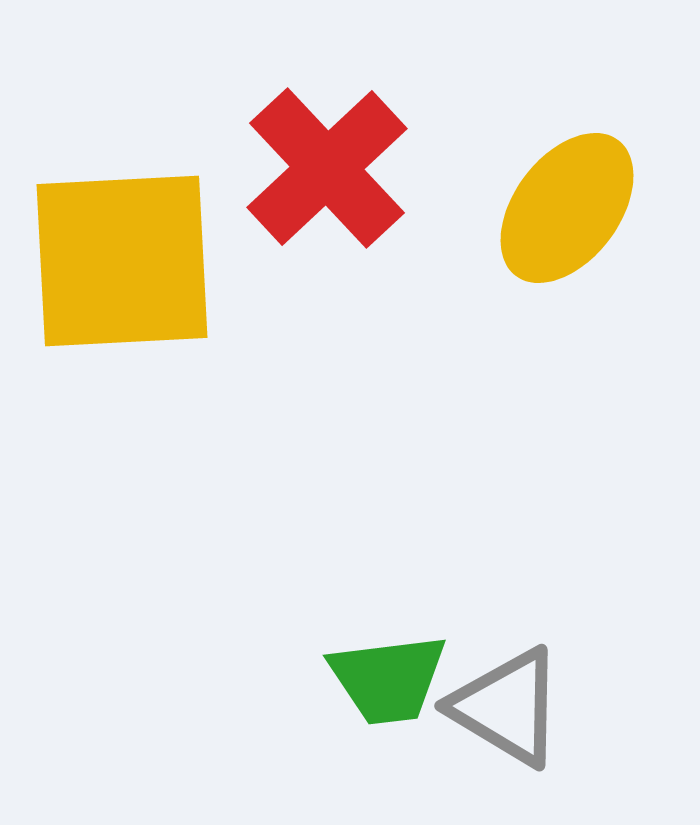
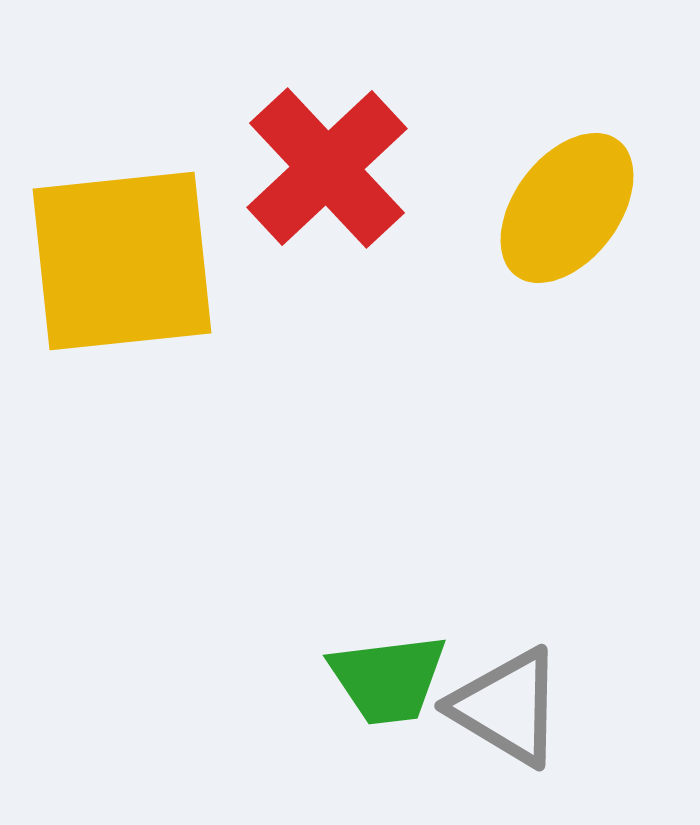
yellow square: rotated 3 degrees counterclockwise
